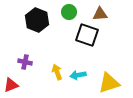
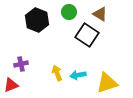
brown triangle: rotated 35 degrees clockwise
black square: rotated 15 degrees clockwise
purple cross: moved 4 px left, 2 px down; rotated 24 degrees counterclockwise
yellow arrow: moved 1 px down
yellow triangle: moved 2 px left
